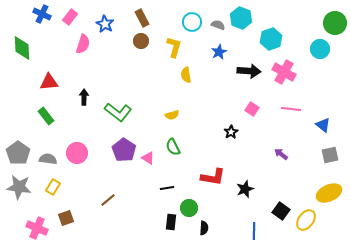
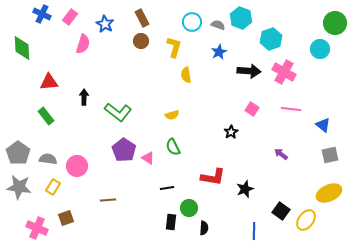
pink circle at (77, 153): moved 13 px down
brown line at (108, 200): rotated 35 degrees clockwise
